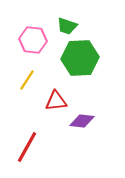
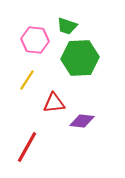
pink hexagon: moved 2 px right
red triangle: moved 2 px left, 2 px down
